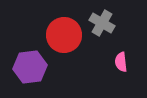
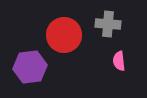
gray cross: moved 6 px right, 1 px down; rotated 25 degrees counterclockwise
pink semicircle: moved 2 px left, 1 px up
